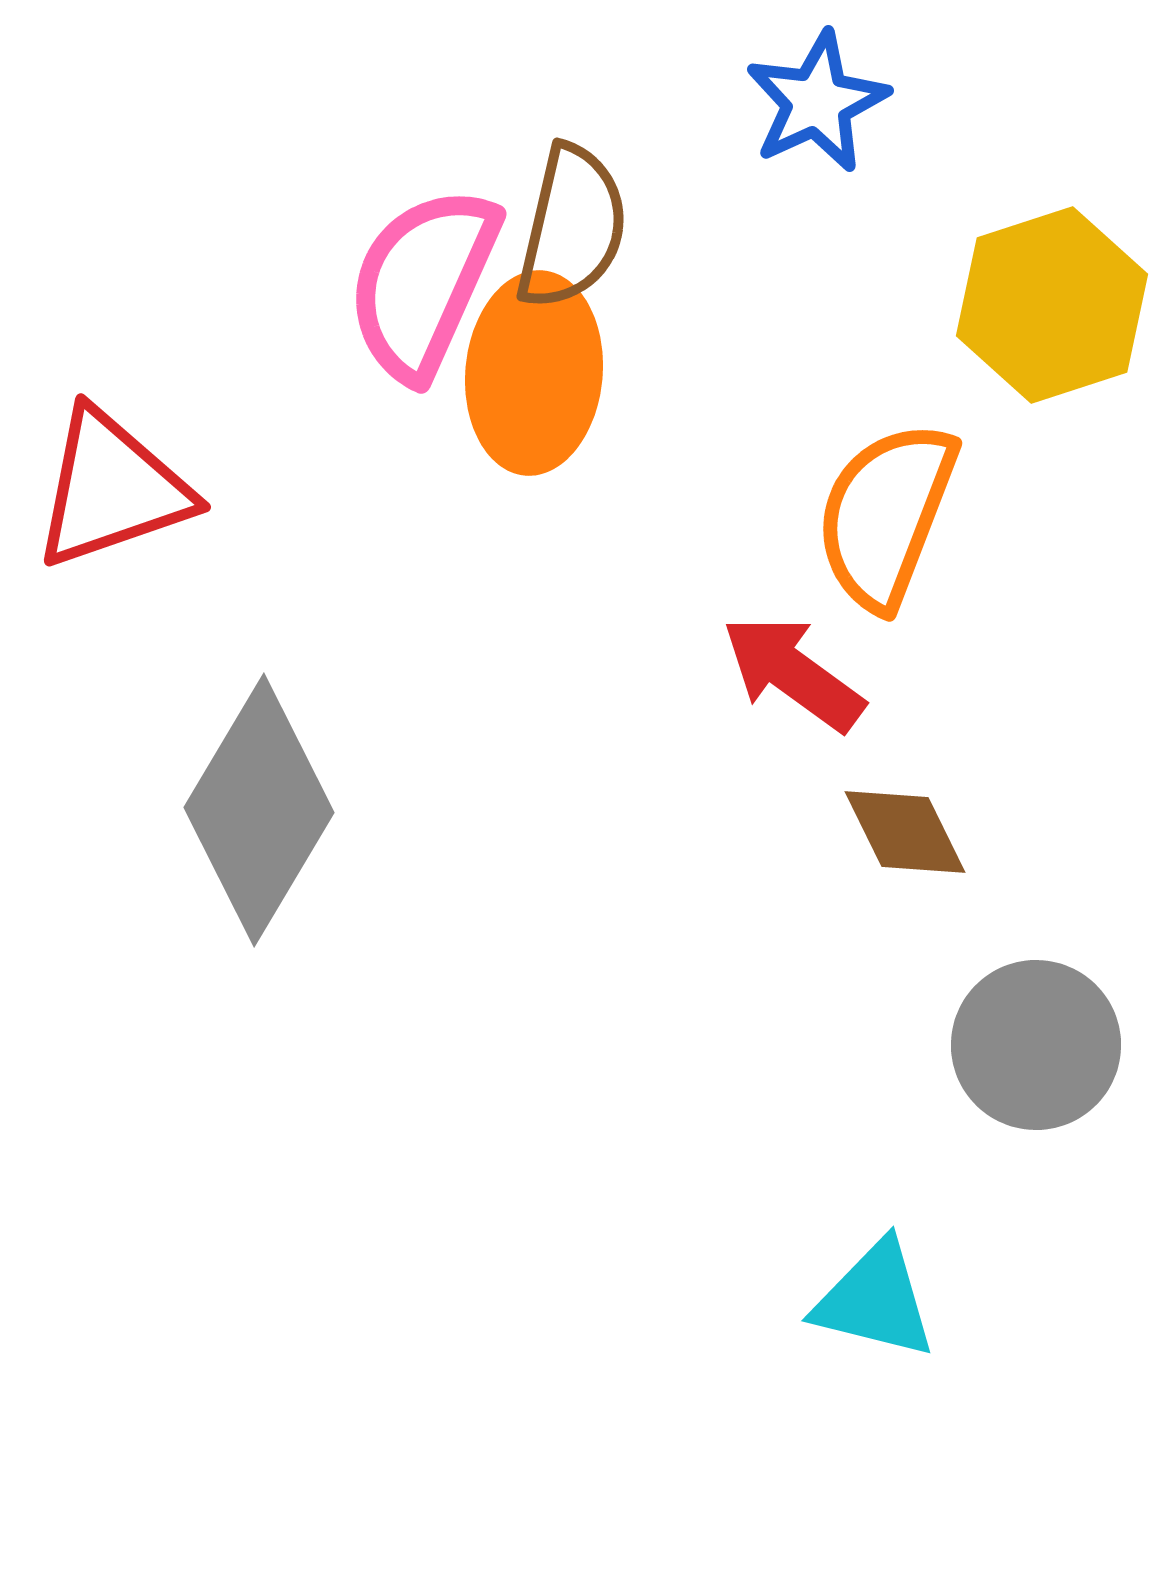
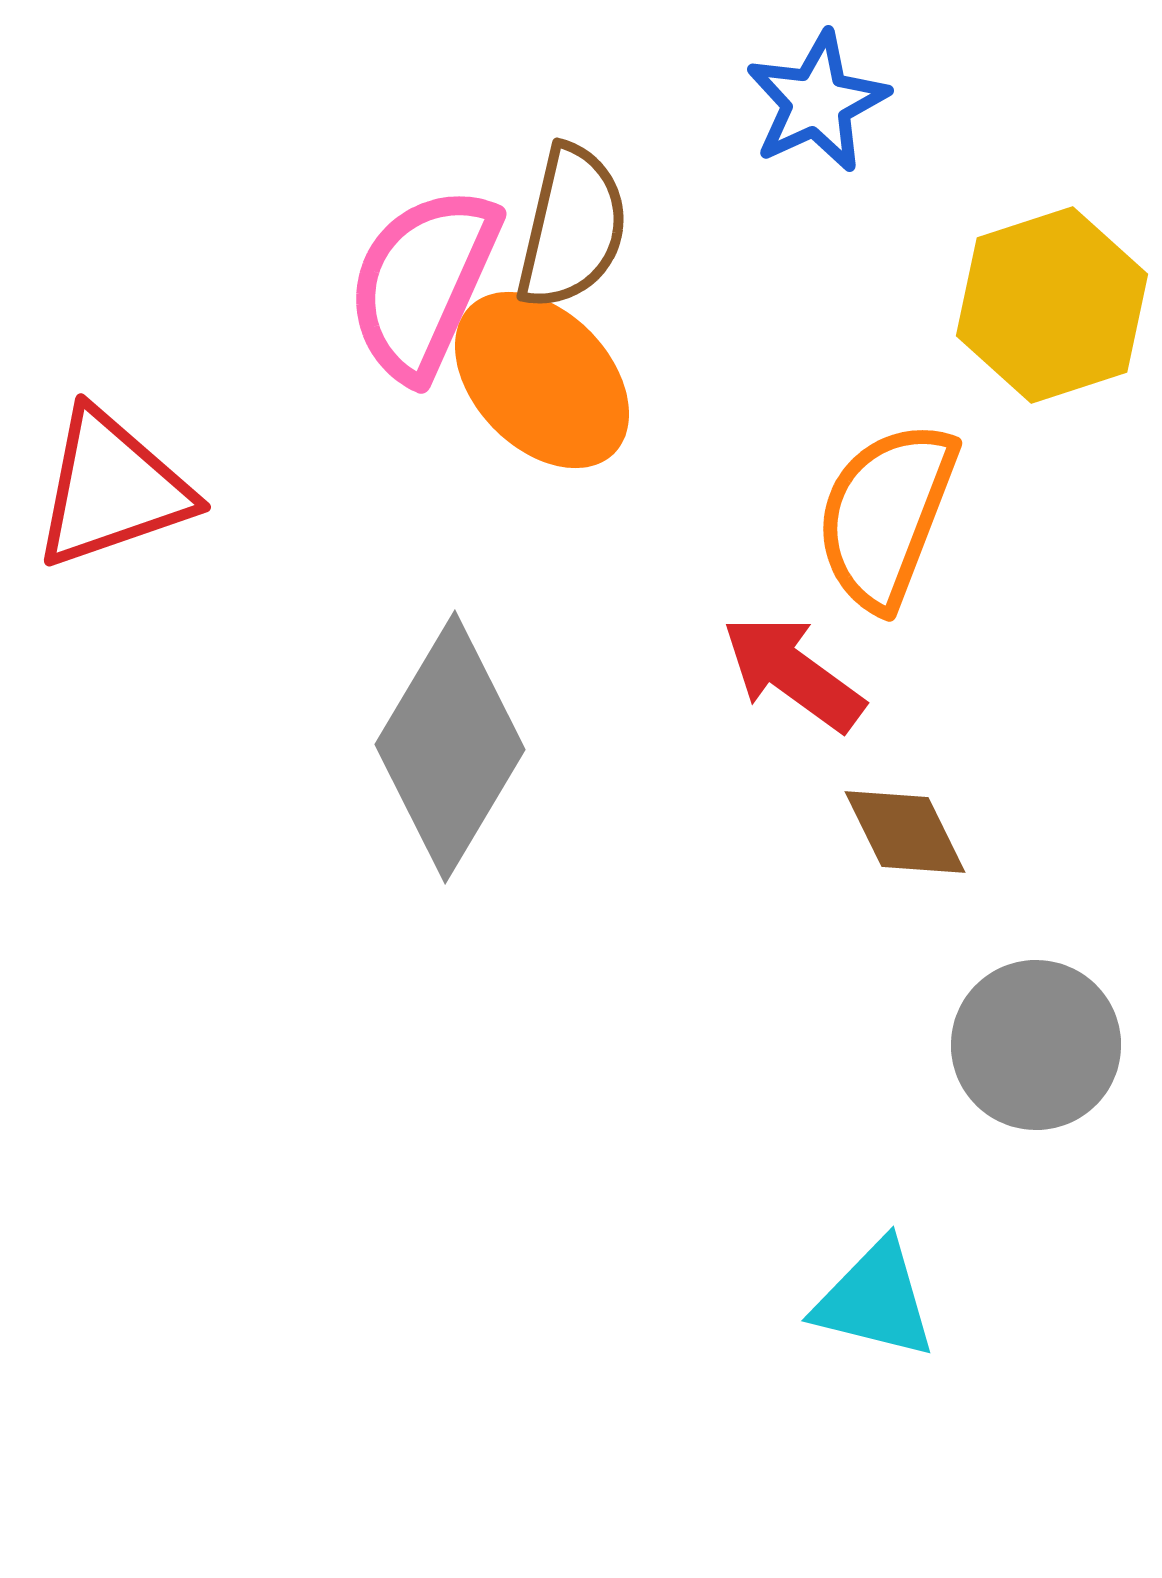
orange ellipse: moved 8 px right, 7 px down; rotated 49 degrees counterclockwise
gray diamond: moved 191 px right, 63 px up
